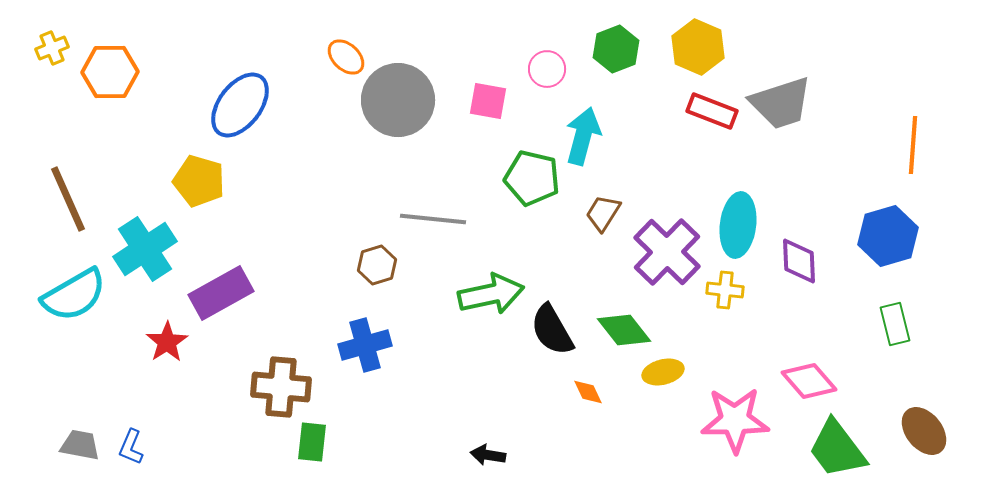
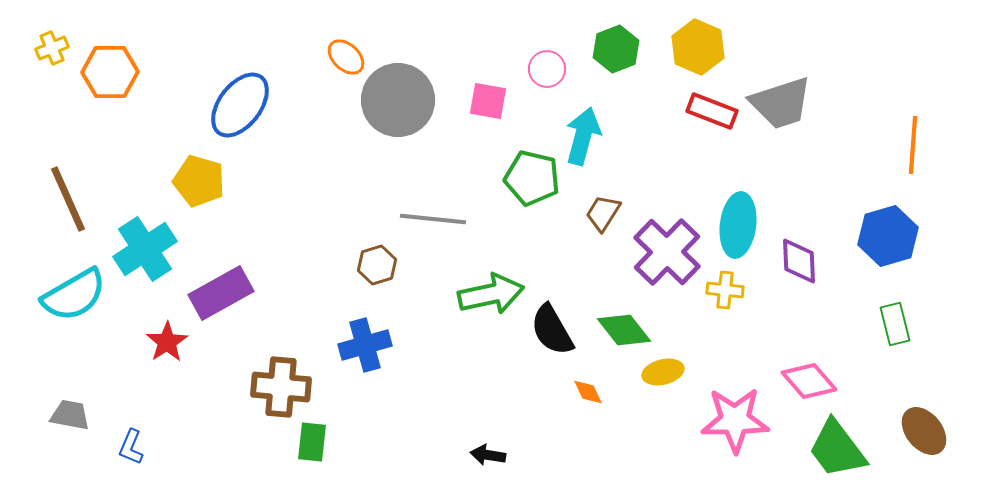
gray trapezoid at (80, 445): moved 10 px left, 30 px up
